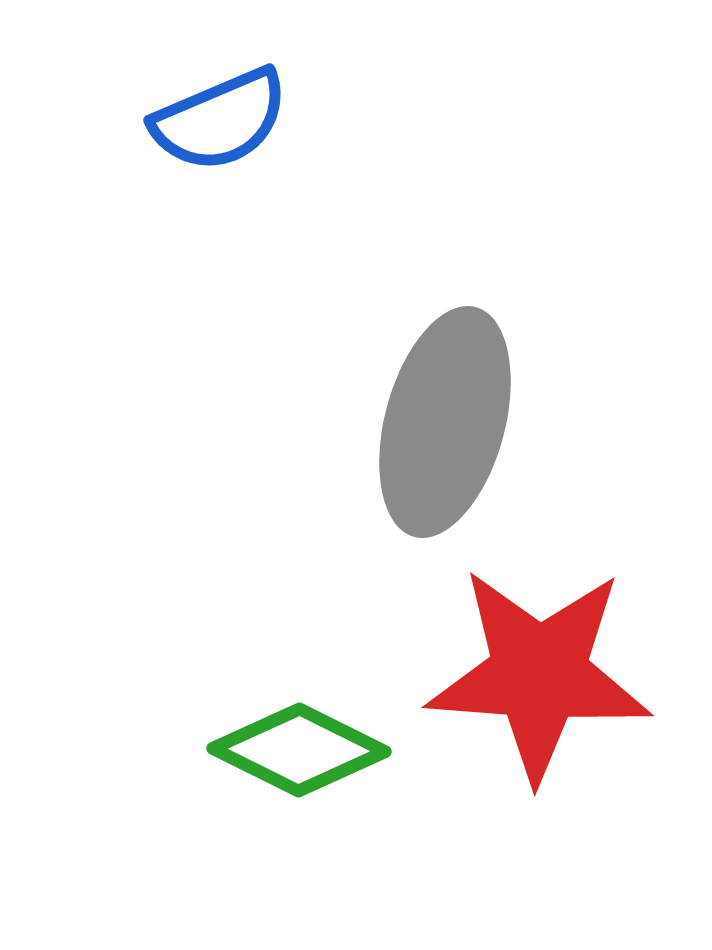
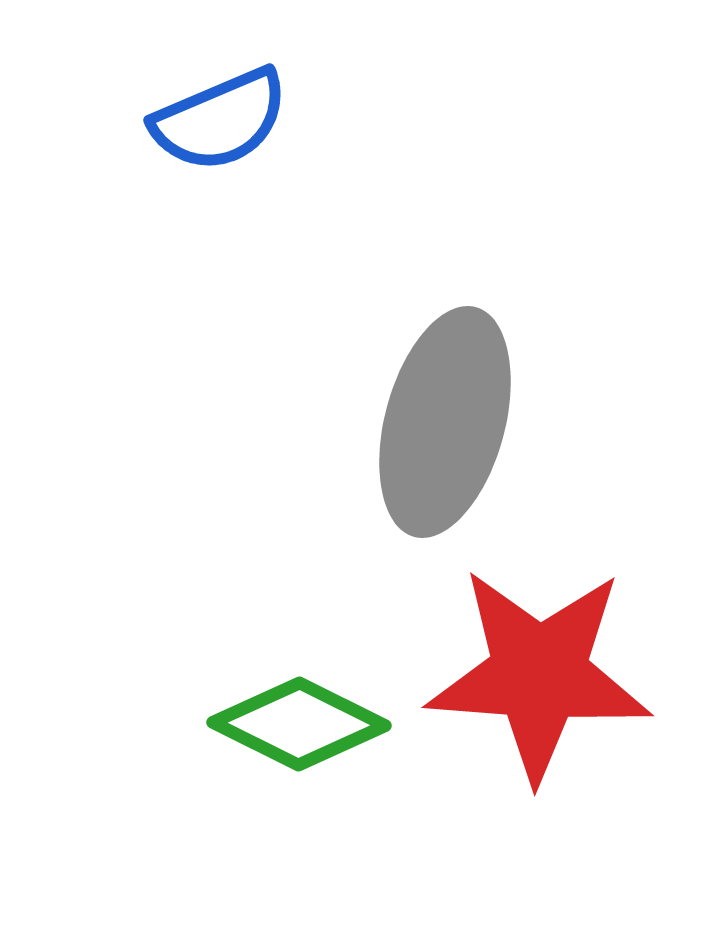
green diamond: moved 26 px up
